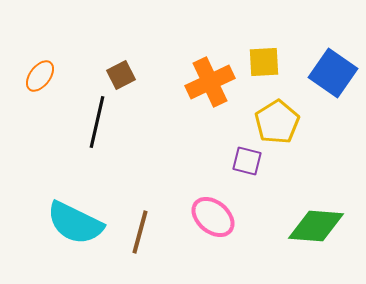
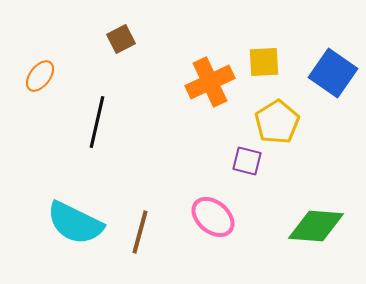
brown square: moved 36 px up
